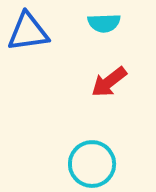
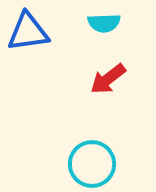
red arrow: moved 1 px left, 3 px up
